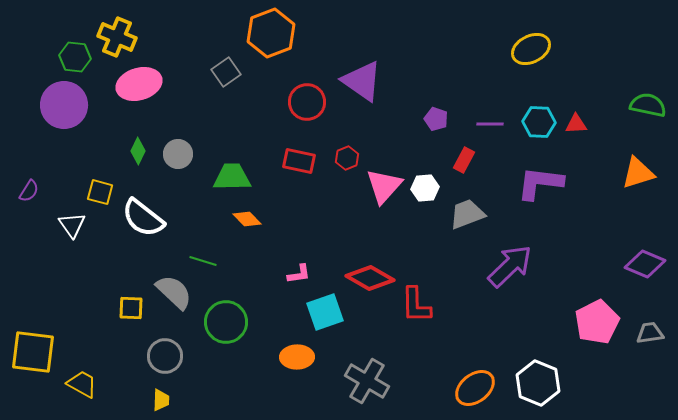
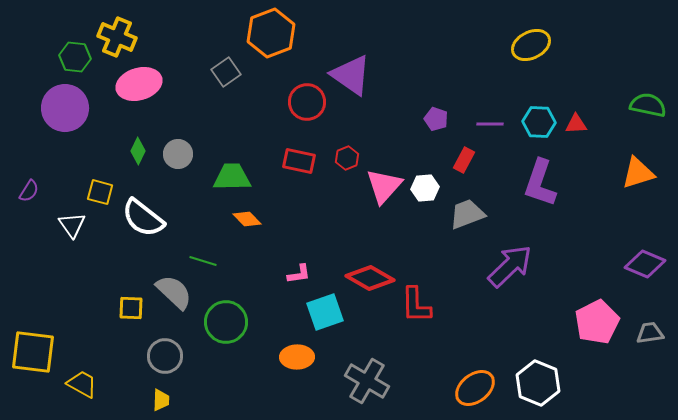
yellow ellipse at (531, 49): moved 4 px up
purple triangle at (362, 81): moved 11 px left, 6 px up
purple circle at (64, 105): moved 1 px right, 3 px down
purple L-shape at (540, 183): rotated 78 degrees counterclockwise
